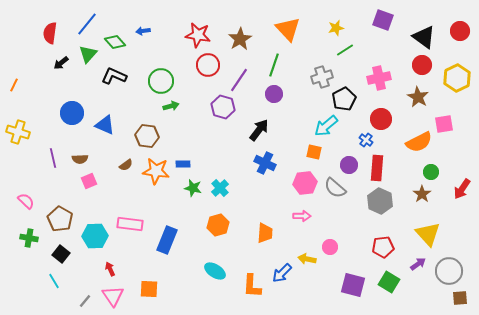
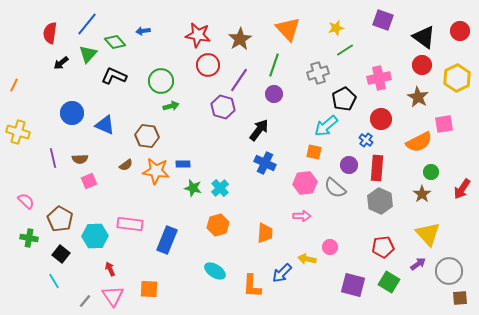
gray cross at (322, 77): moved 4 px left, 4 px up
